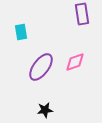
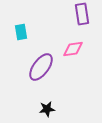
pink diamond: moved 2 px left, 13 px up; rotated 10 degrees clockwise
black star: moved 2 px right, 1 px up
